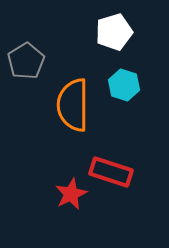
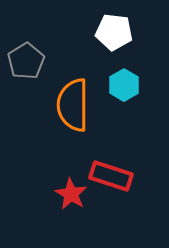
white pentagon: rotated 24 degrees clockwise
cyan hexagon: rotated 12 degrees clockwise
red rectangle: moved 4 px down
red star: rotated 16 degrees counterclockwise
